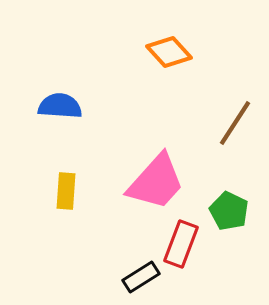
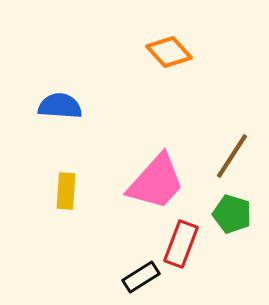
brown line: moved 3 px left, 33 px down
green pentagon: moved 3 px right, 3 px down; rotated 9 degrees counterclockwise
